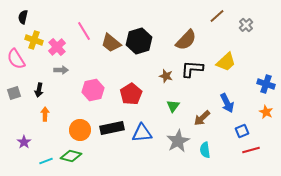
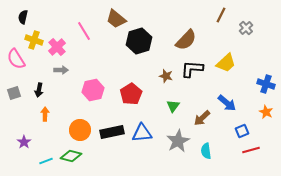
brown line: moved 4 px right, 1 px up; rotated 21 degrees counterclockwise
gray cross: moved 3 px down
brown trapezoid: moved 5 px right, 24 px up
yellow trapezoid: moved 1 px down
blue arrow: rotated 24 degrees counterclockwise
black rectangle: moved 4 px down
cyan semicircle: moved 1 px right, 1 px down
